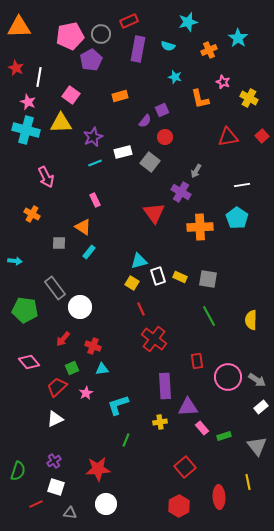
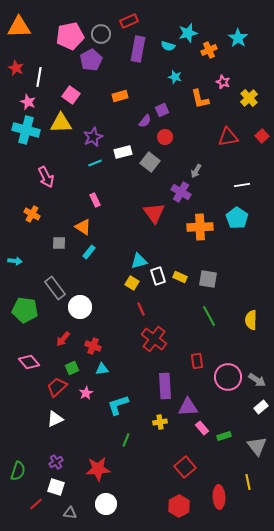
cyan star at (188, 22): moved 11 px down
yellow cross at (249, 98): rotated 18 degrees clockwise
purple cross at (54, 461): moved 2 px right, 1 px down
red line at (36, 504): rotated 16 degrees counterclockwise
